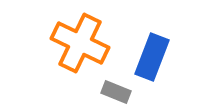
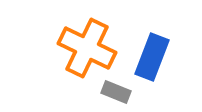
orange cross: moved 7 px right, 5 px down
